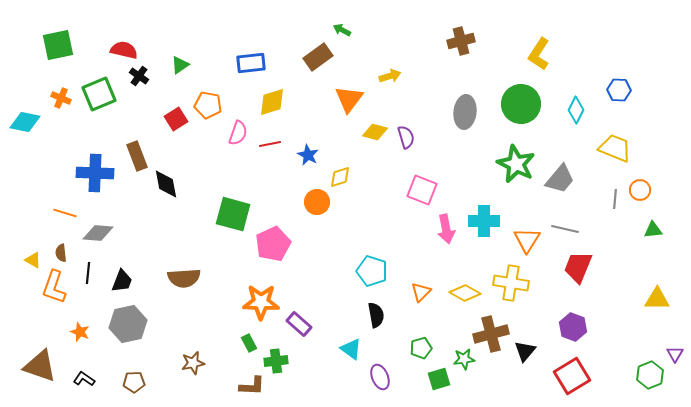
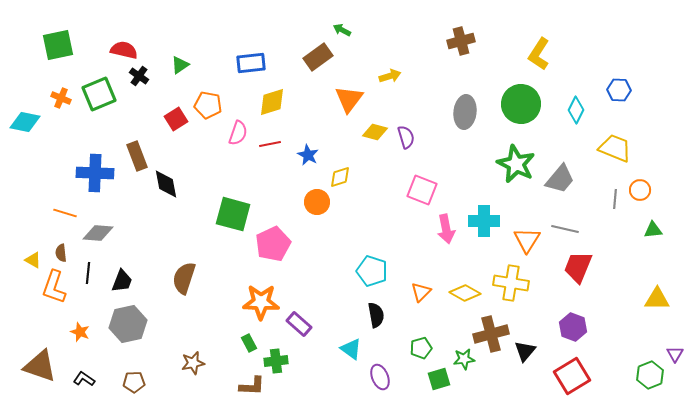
brown semicircle at (184, 278): rotated 112 degrees clockwise
